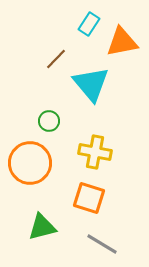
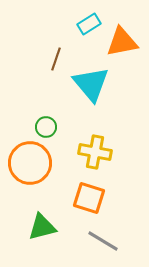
cyan rectangle: rotated 25 degrees clockwise
brown line: rotated 25 degrees counterclockwise
green circle: moved 3 px left, 6 px down
gray line: moved 1 px right, 3 px up
